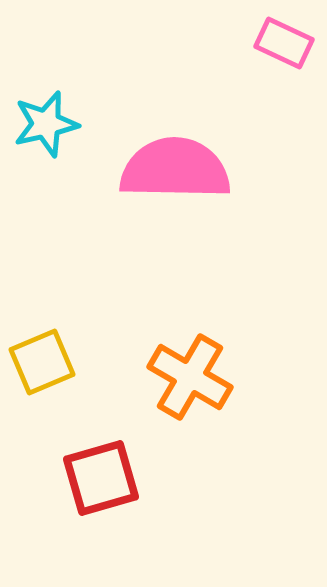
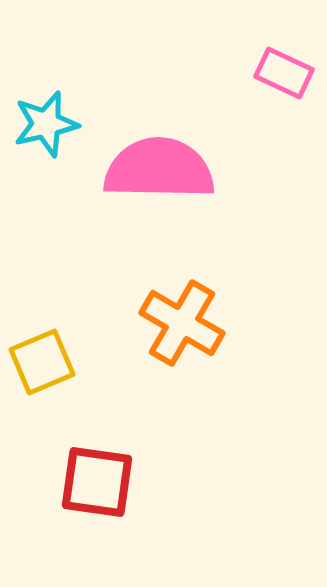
pink rectangle: moved 30 px down
pink semicircle: moved 16 px left
orange cross: moved 8 px left, 54 px up
red square: moved 4 px left, 4 px down; rotated 24 degrees clockwise
